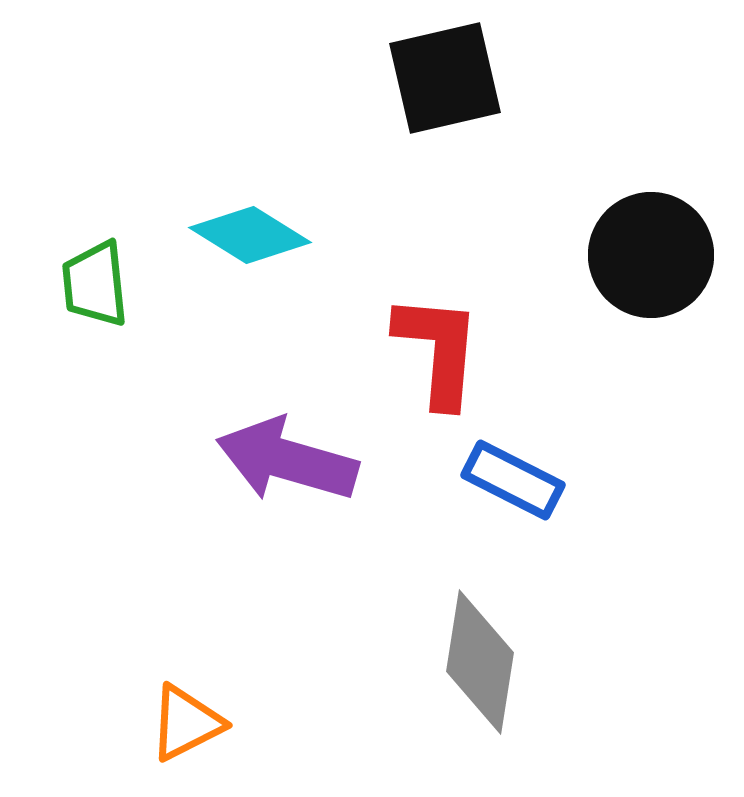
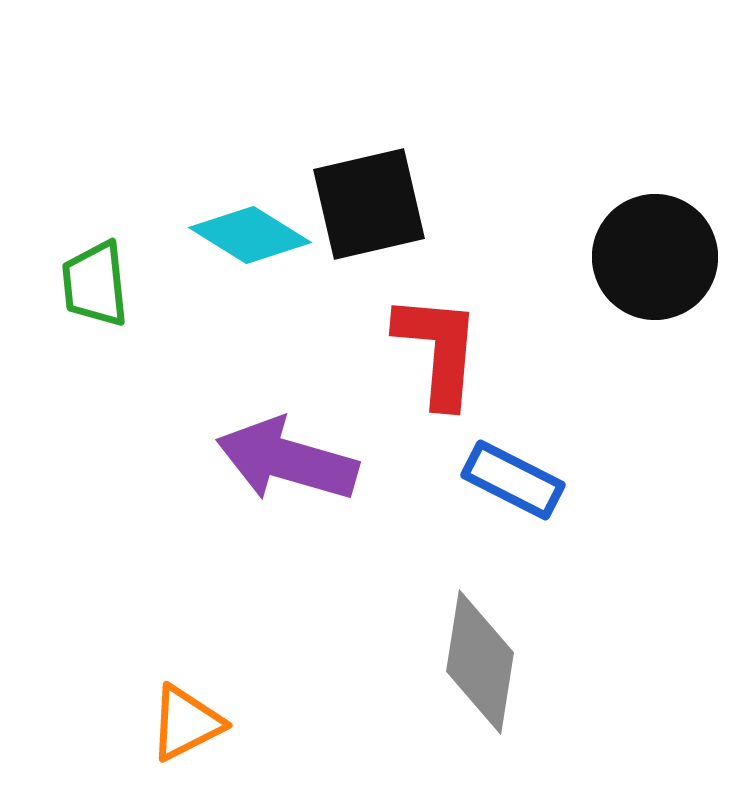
black square: moved 76 px left, 126 px down
black circle: moved 4 px right, 2 px down
